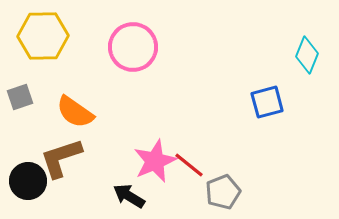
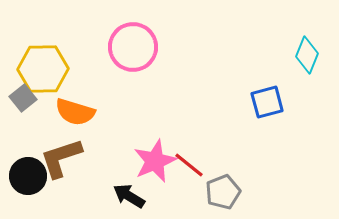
yellow hexagon: moved 33 px down
gray square: moved 3 px right, 1 px down; rotated 20 degrees counterclockwise
orange semicircle: rotated 18 degrees counterclockwise
black circle: moved 5 px up
